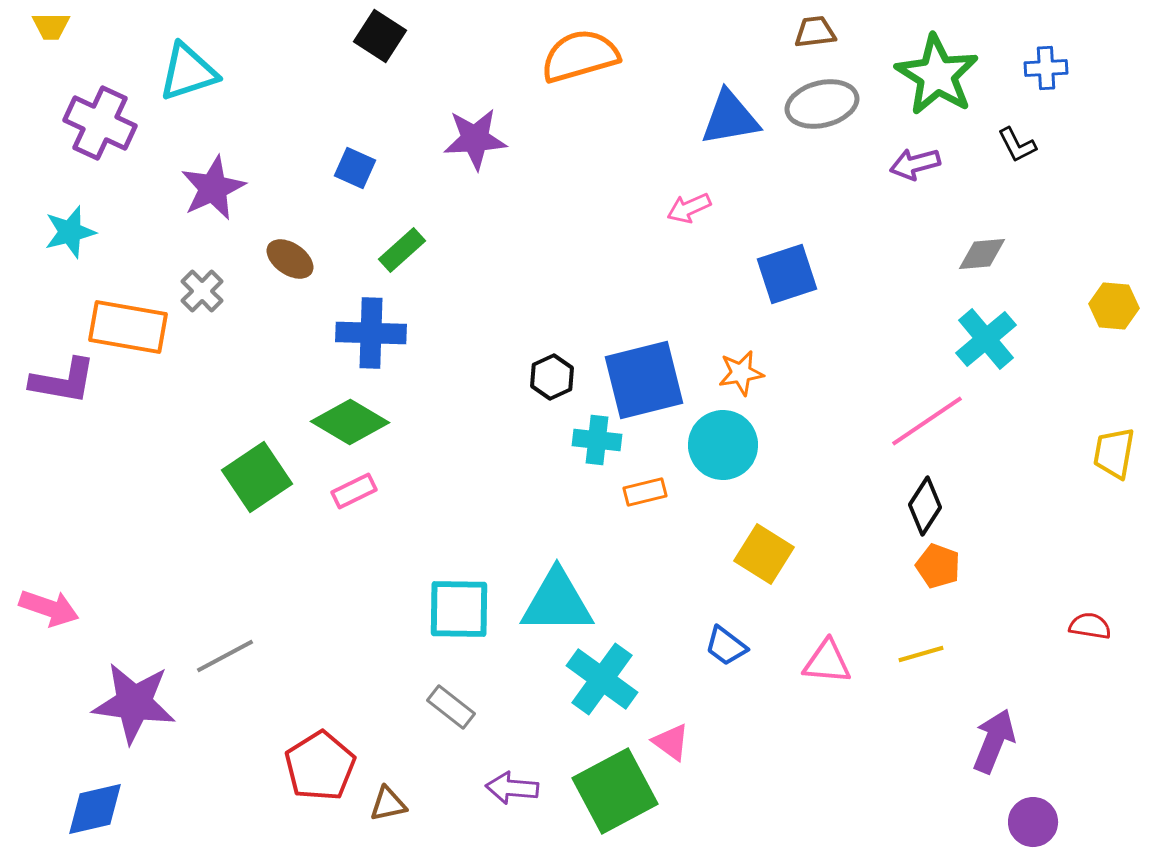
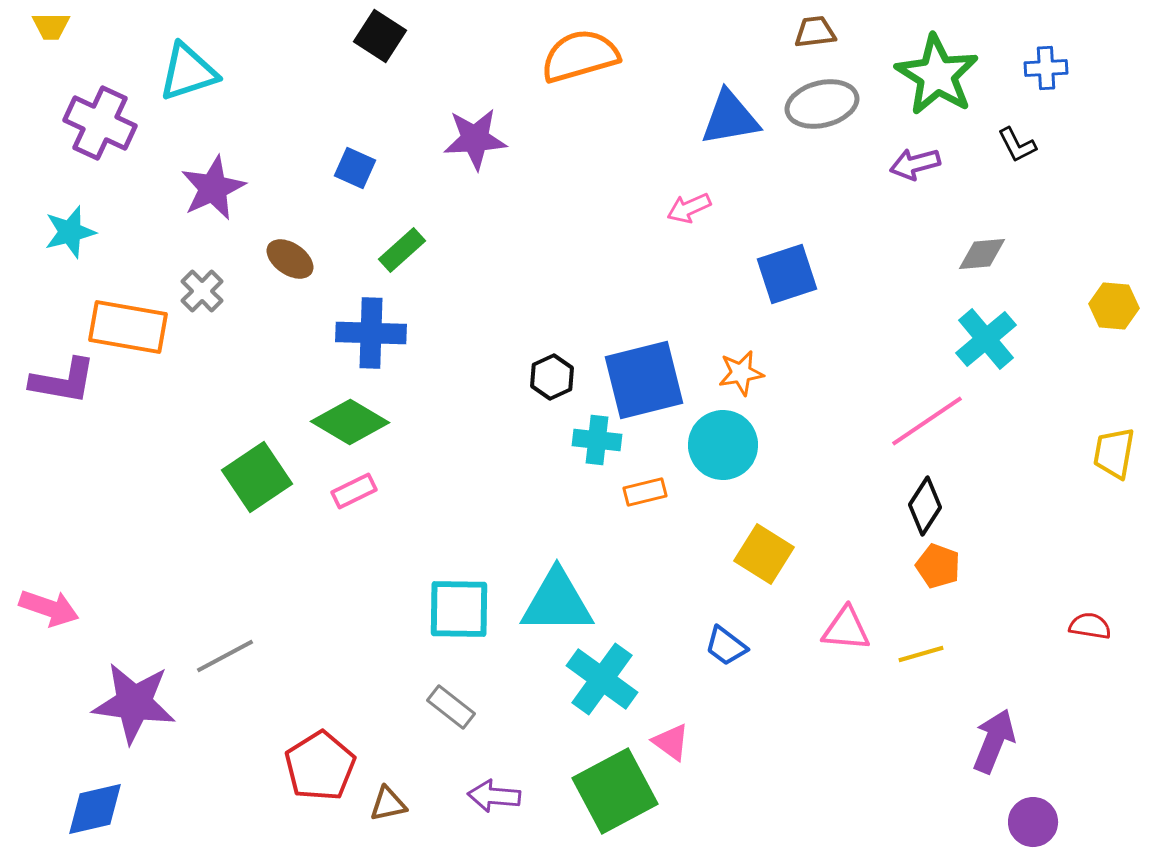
pink triangle at (827, 662): moved 19 px right, 33 px up
purple arrow at (512, 788): moved 18 px left, 8 px down
